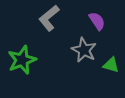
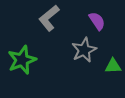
gray star: rotated 20 degrees clockwise
green triangle: moved 2 px right, 1 px down; rotated 18 degrees counterclockwise
